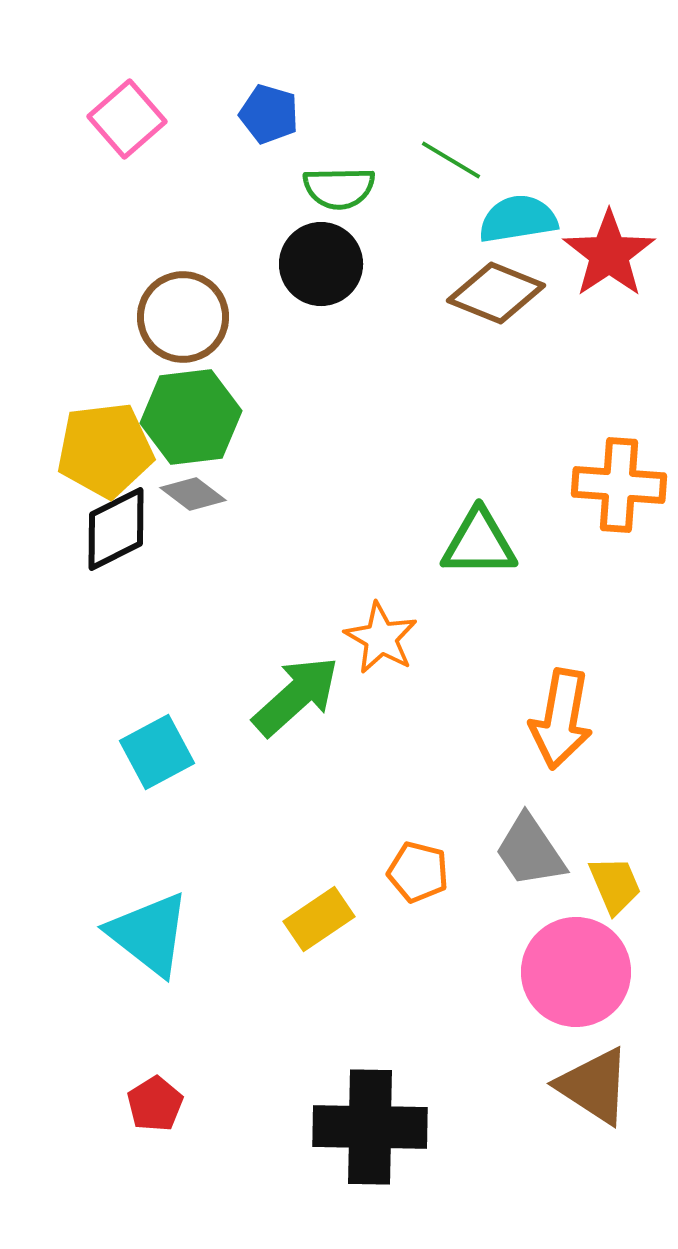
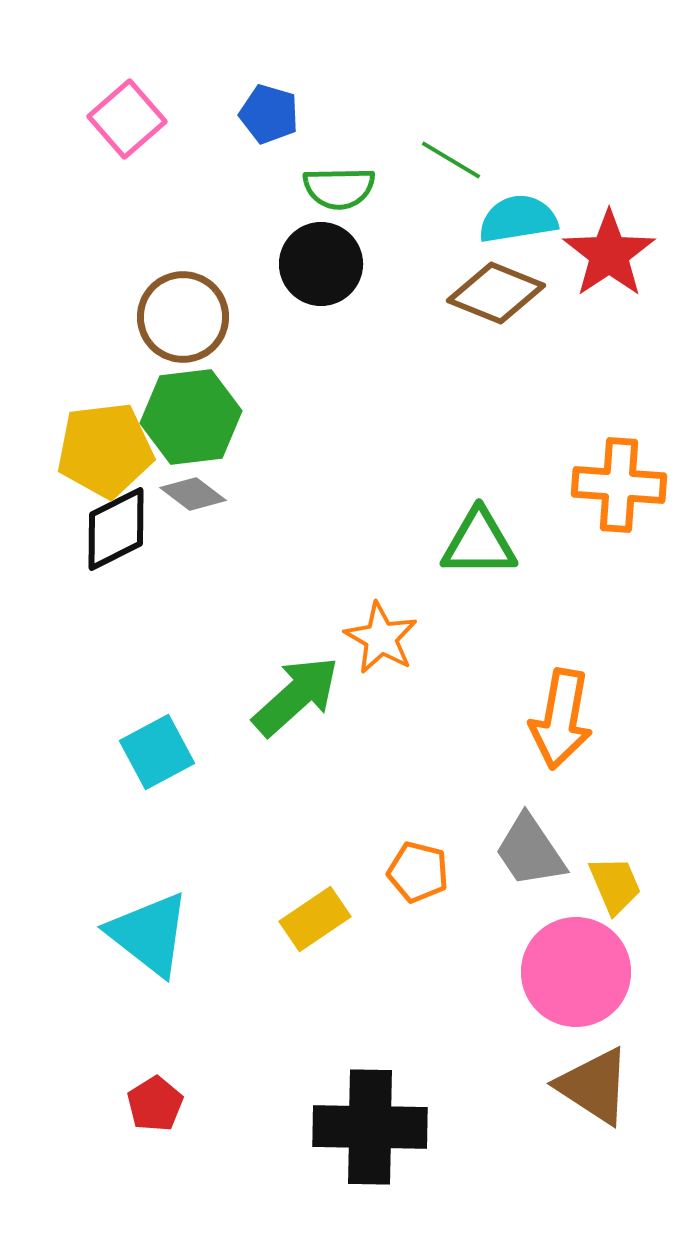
yellow rectangle: moved 4 px left
